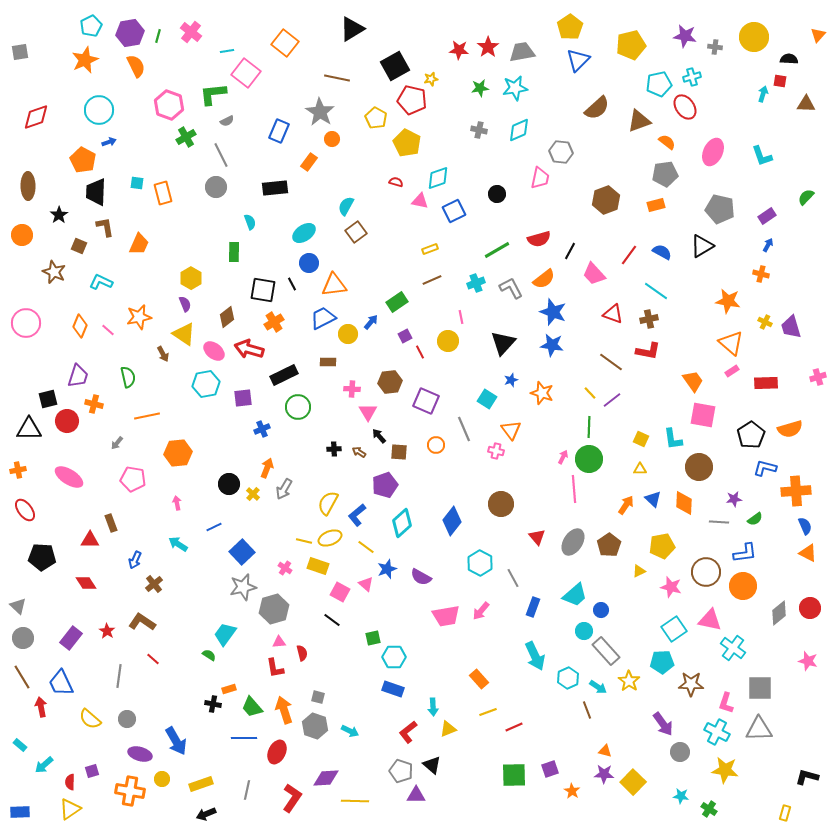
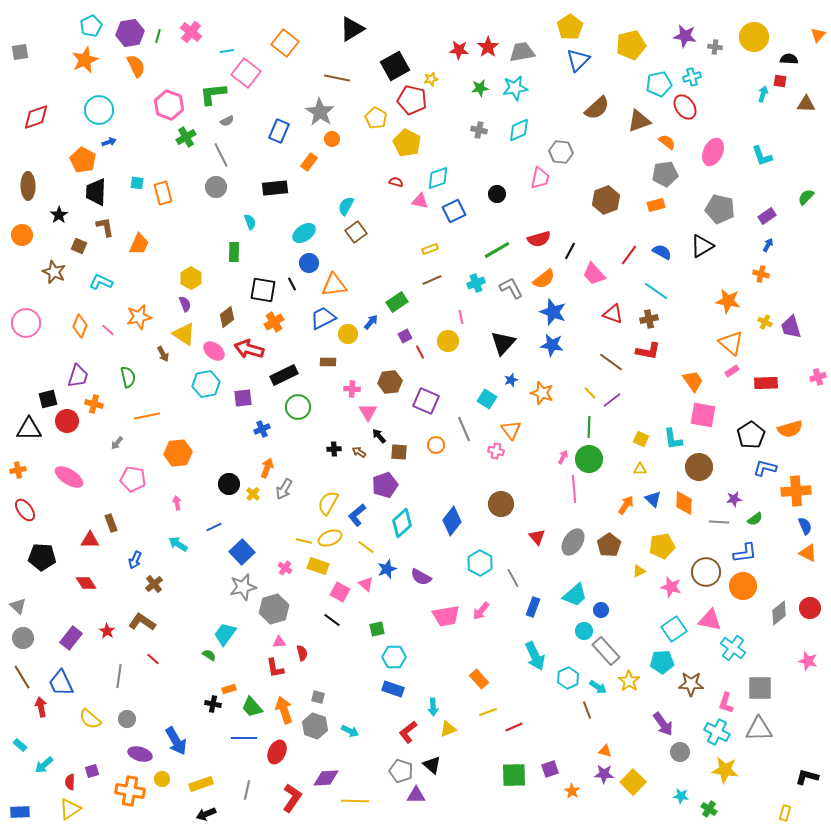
green square at (373, 638): moved 4 px right, 9 px up
